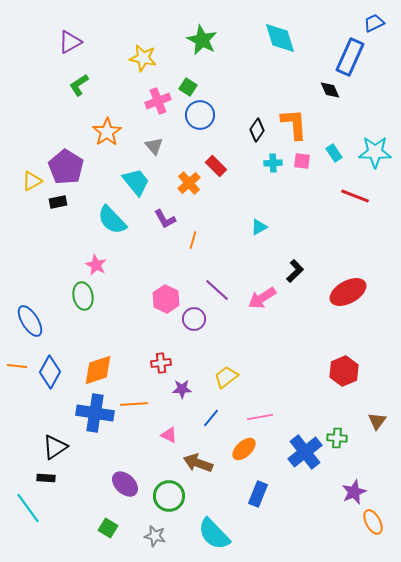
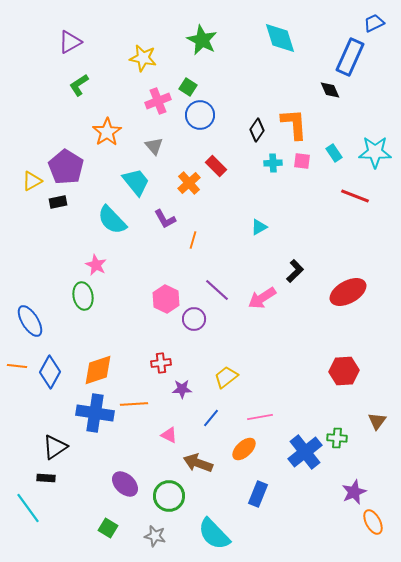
red hexagon at (344, 371): rotated 20 degrees clockwise
